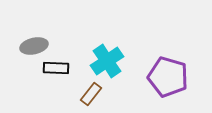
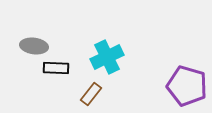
gray ellipse: rotated 20 degrees clockwise
cyan cross: moved 4 px up; rotated 8 degrees clockwise
purple pentagon: moved 19 px right, 9 px down
